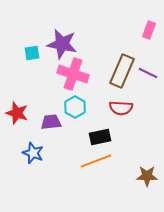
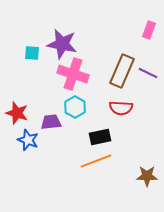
cyan square: rotated 14 degrees clockwise
blue star: moved 5 px left, 13 px up
